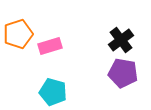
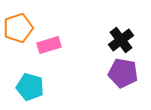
orange pentagon: moved 6 px up
pink rectangle: moved 1 px left, 1 px up
cyan pentagon: moved 23 px left, 5 px up
